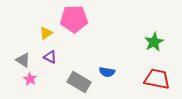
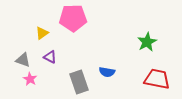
pink pentagon: moved 1 px left, 1 px up
yellow triangle: moved 4 px left
green star: moved 7 px left
gray triangle: rotated 14 degrees counterclockwise
gray rectangle: rotated 40 degrees clockwise
